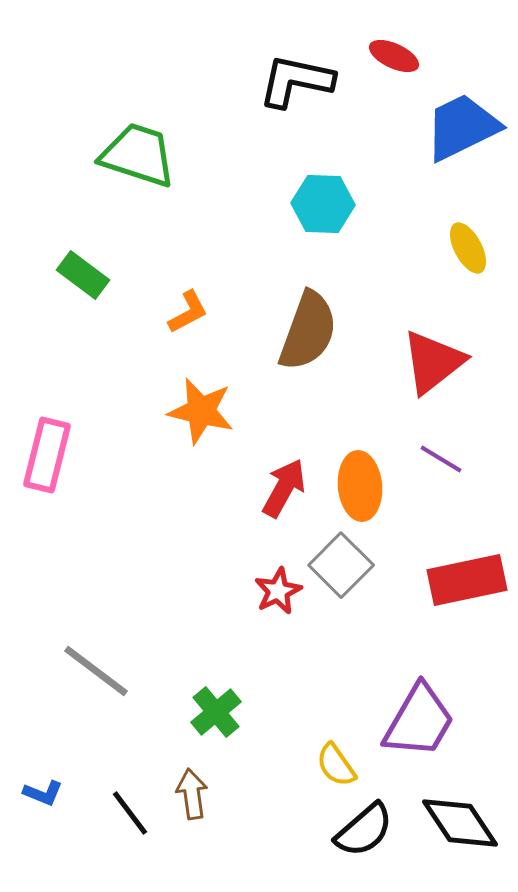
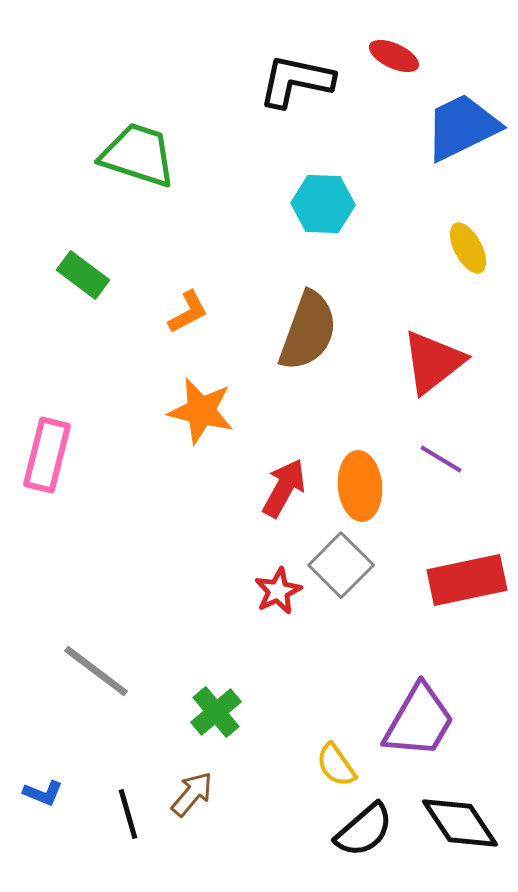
brown arrow: rotated 48 degrees clockwise
black line: moved 2 px left, 1 px down; rotated 21 degrees clockwise
